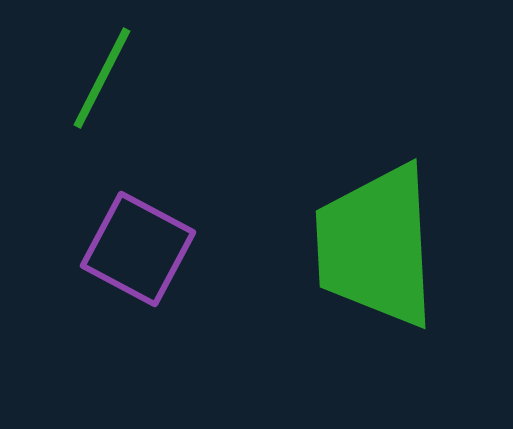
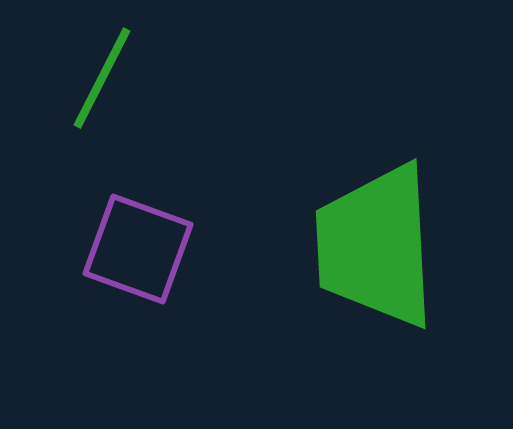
purple square: rotated 8 degrees counterclockwise
